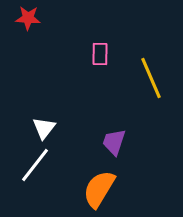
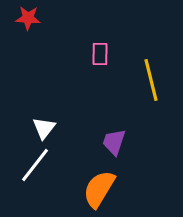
yellow line: moved 2 px down; rotated 9 degrees clockwise
